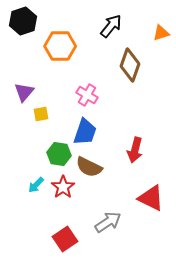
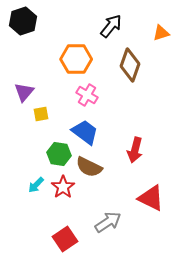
orange hexagon: moved 16 px right, 13 px down
blue trapezoid: rotated 72 degrees counterclockwise
